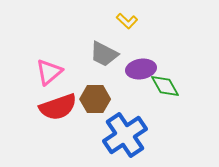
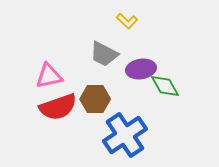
pink triangle: moved 4 px down; rotated 28 degrees clockwise
